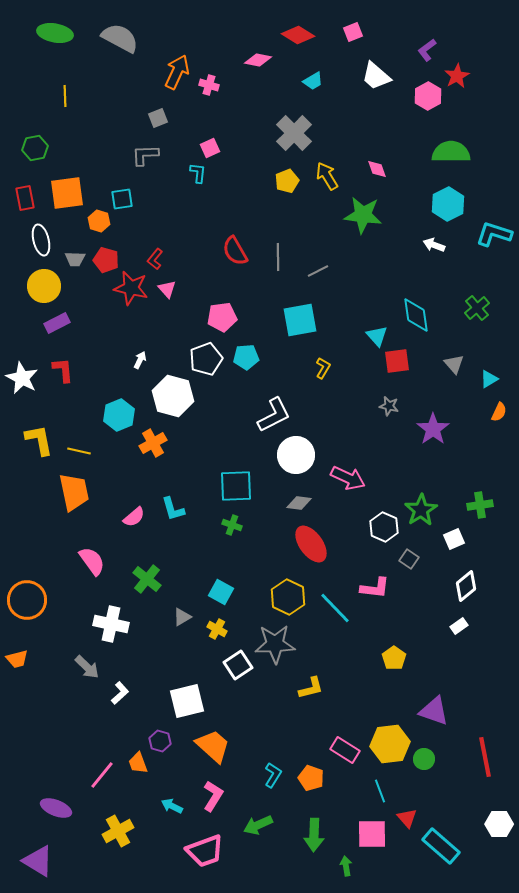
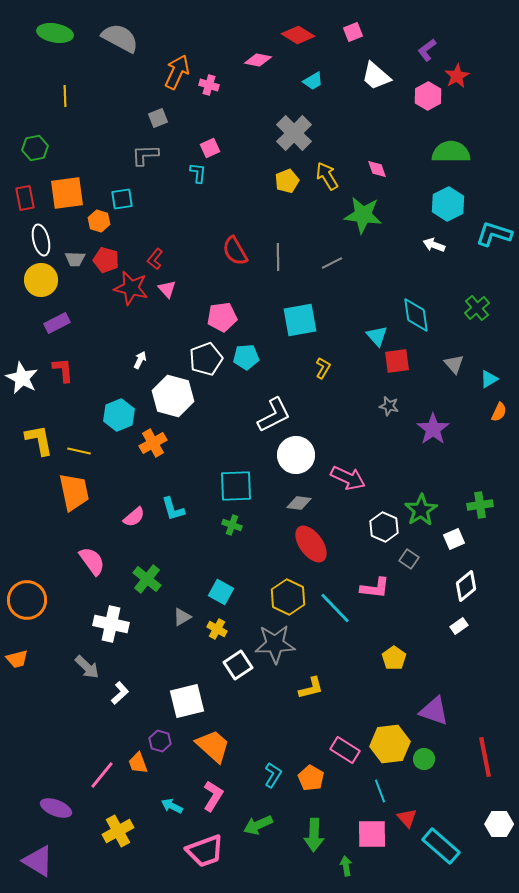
gray line at (318, 271): moved 14 px right, 8 px up
yellow circle at (44, 286): moved 3 px left, 6 px up
orange pentagon at (311, 778): rotated 10 degrees clockwise
